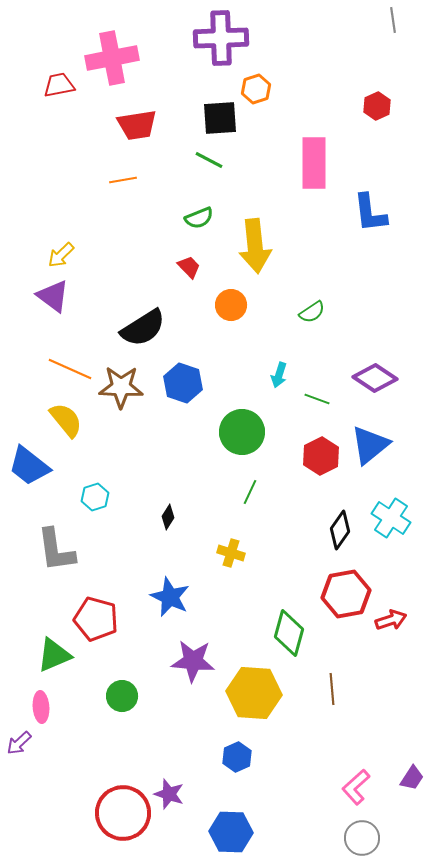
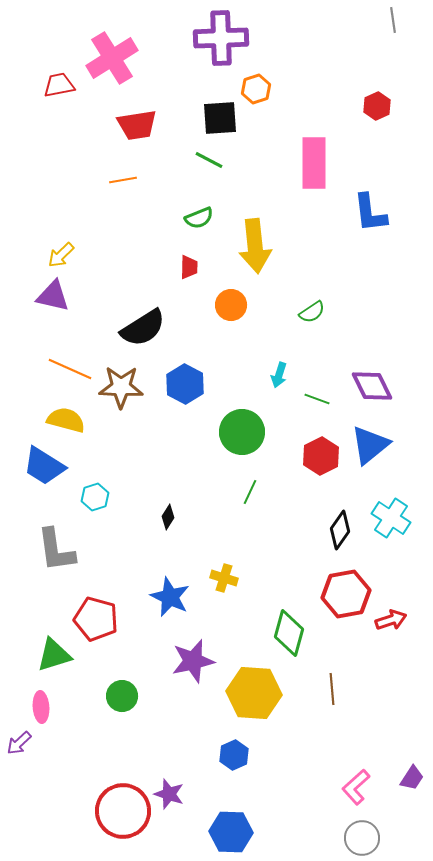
pink cross at (112, 58): rotated 21 degrees counterclockwise
red trapezoid at (189, 267): rotated 45 degrees clockwise
purple triangle at (53, 296): rotated 24 degrees counterclockwise
purple diamond at (375, 378): moved 3 px left, 8 px down; rotated 30 degrees clockwise
blue hexagon at (183, 383): moved 2 px right, 1 px down; rotated 9 degrees clockwise
yellow semicircle at (66, 420): rotated 36 degrees counterclockwise
blue trapezoid at (29, 466): moved 15 px right; rotated 6 degrees counterclockwise
yellow cross at (231, 553): moved 7 px left, 25 px down
green triangle at (54, 655): rotated 6 degrees clockwise
purple star at (193, 661): rotated 18 degrees counterclockwise
blue hexagon at (237, 757): moved 3 px left, 2 px up
red circle at (123, 813): moved 2 px up
